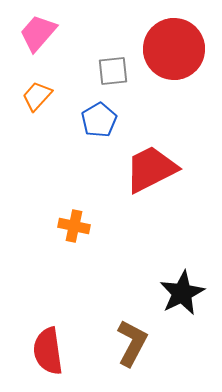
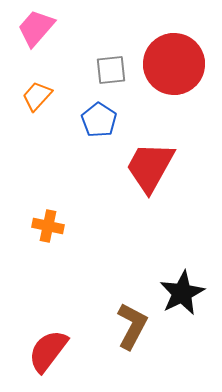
pink trapezoid: moved 2 px left, 5 px up
red circle: moved 15 px down
gray square: moved 2 px left, 1 px up
blue pentagon: rotated 8 degrees counterclockwise
red trapezoid: moved 1 px left, 2 px up; rotated 34 degrees counterclockwise
orange cross: moved 26 px left
brown L-shape: moved 17 px up
red semicircle: rotated 45 degrees clockwise
